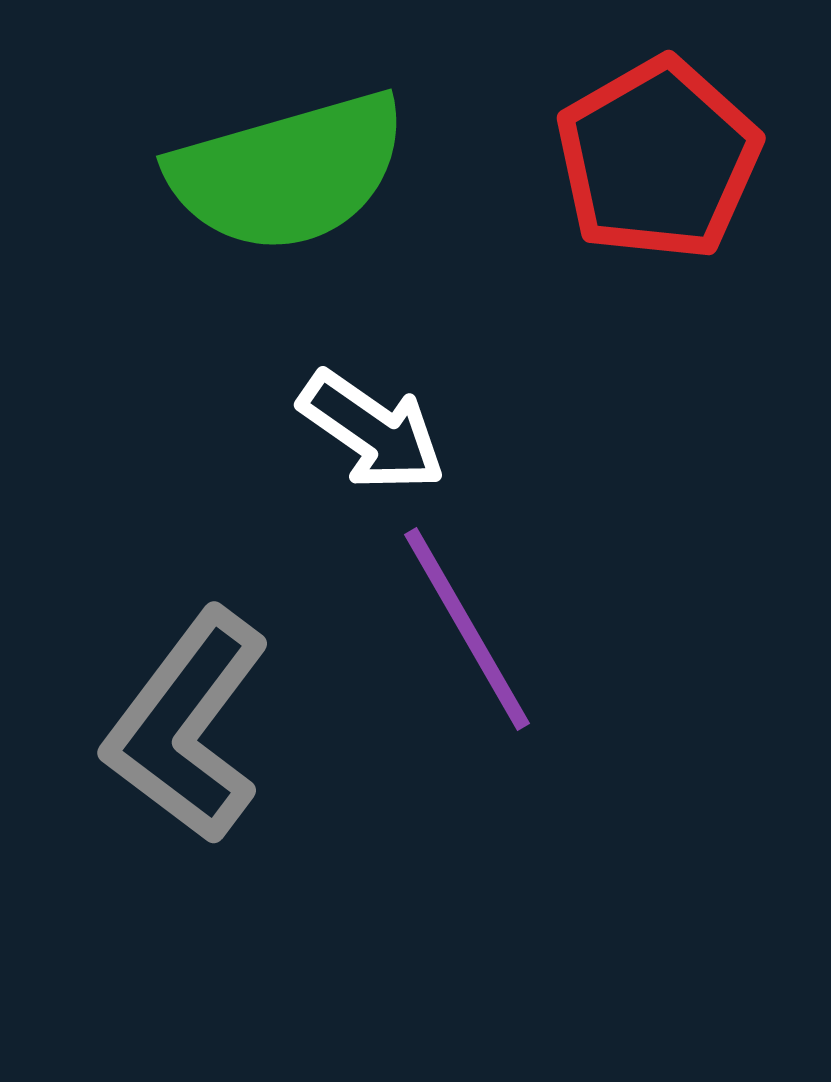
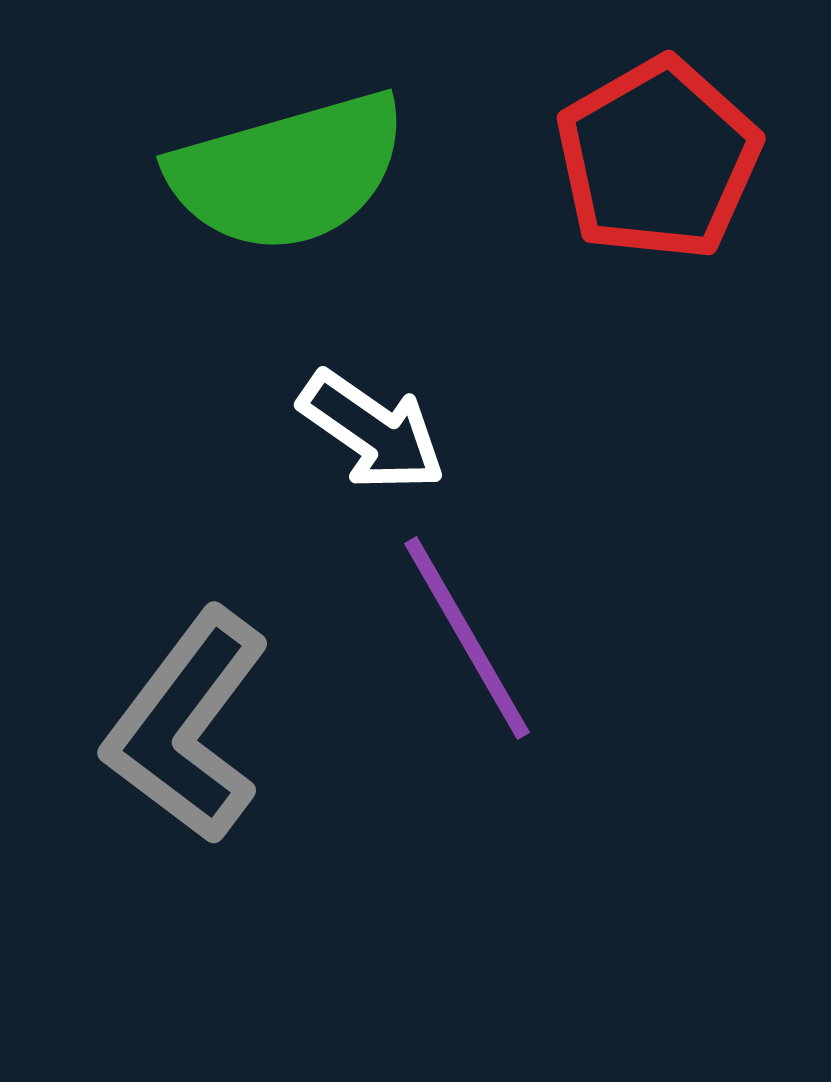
purple line: moved 9 px down
